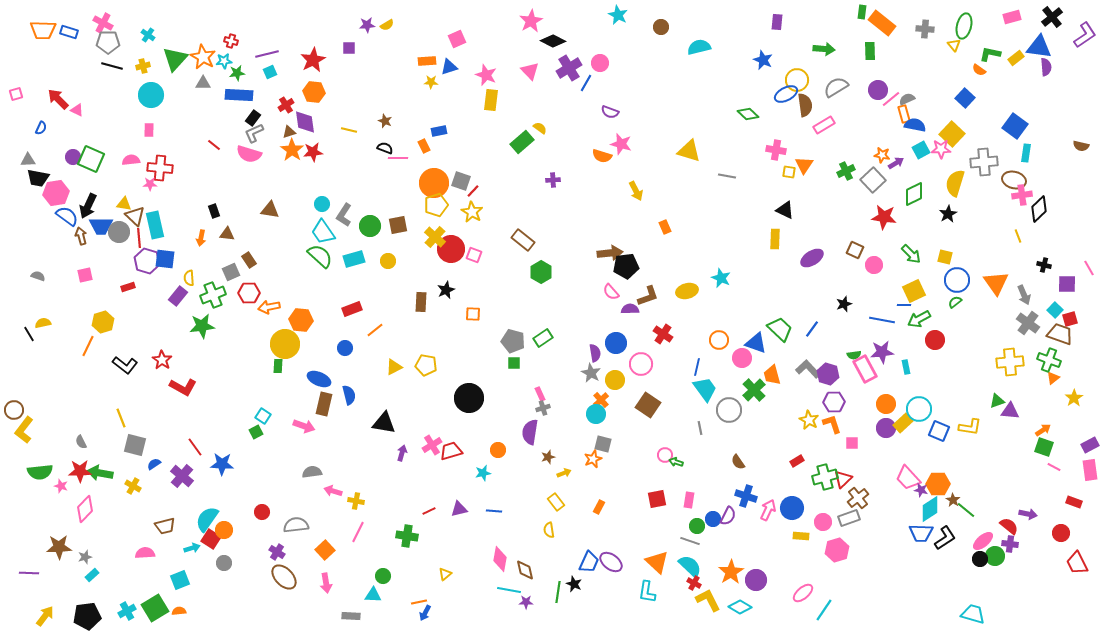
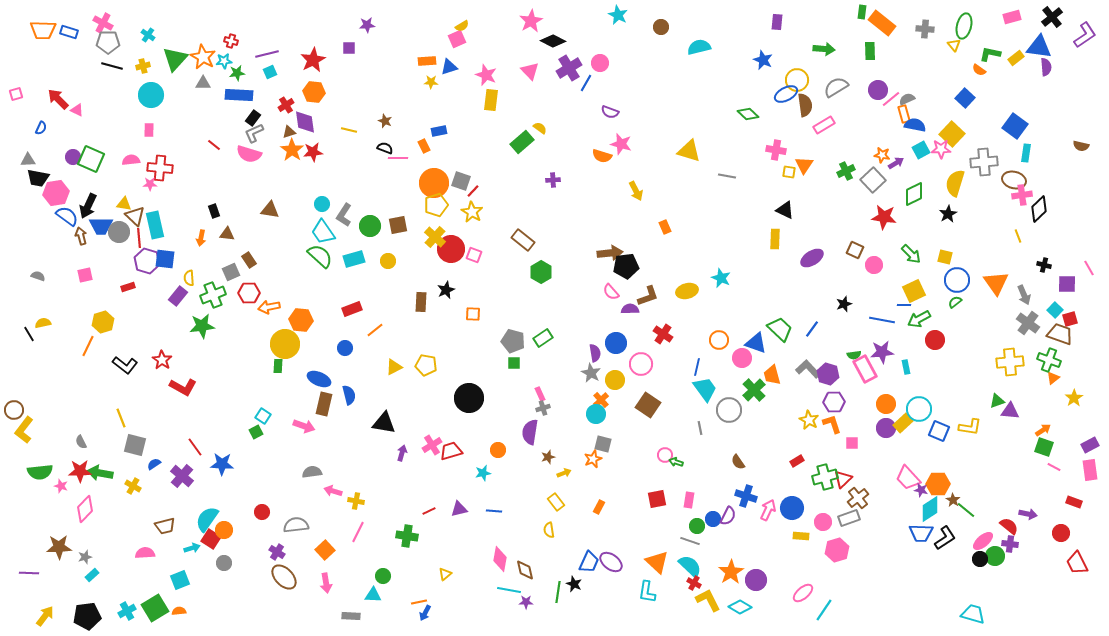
yellow semicircle at (387, 25): moved 75 px right, 1 px down
